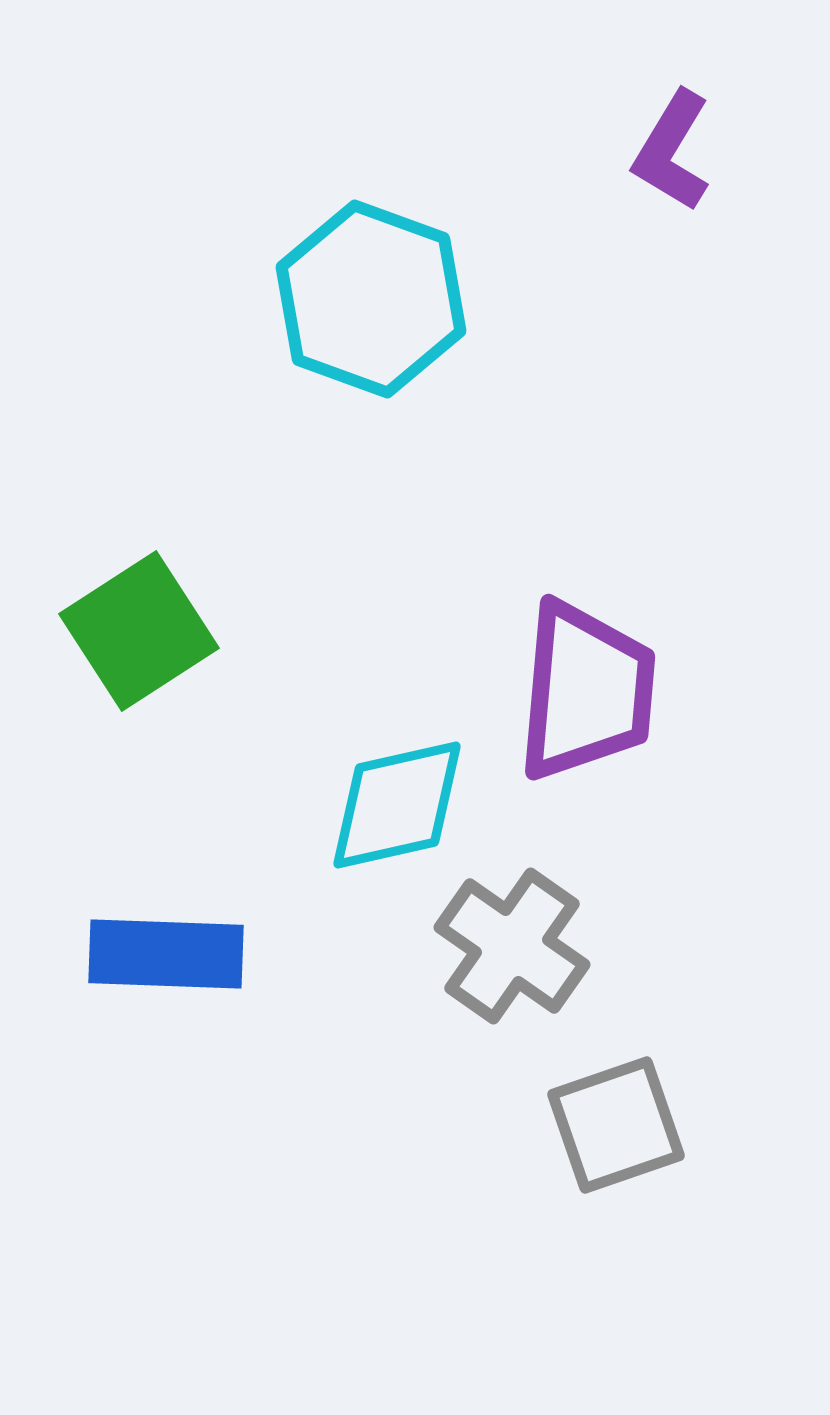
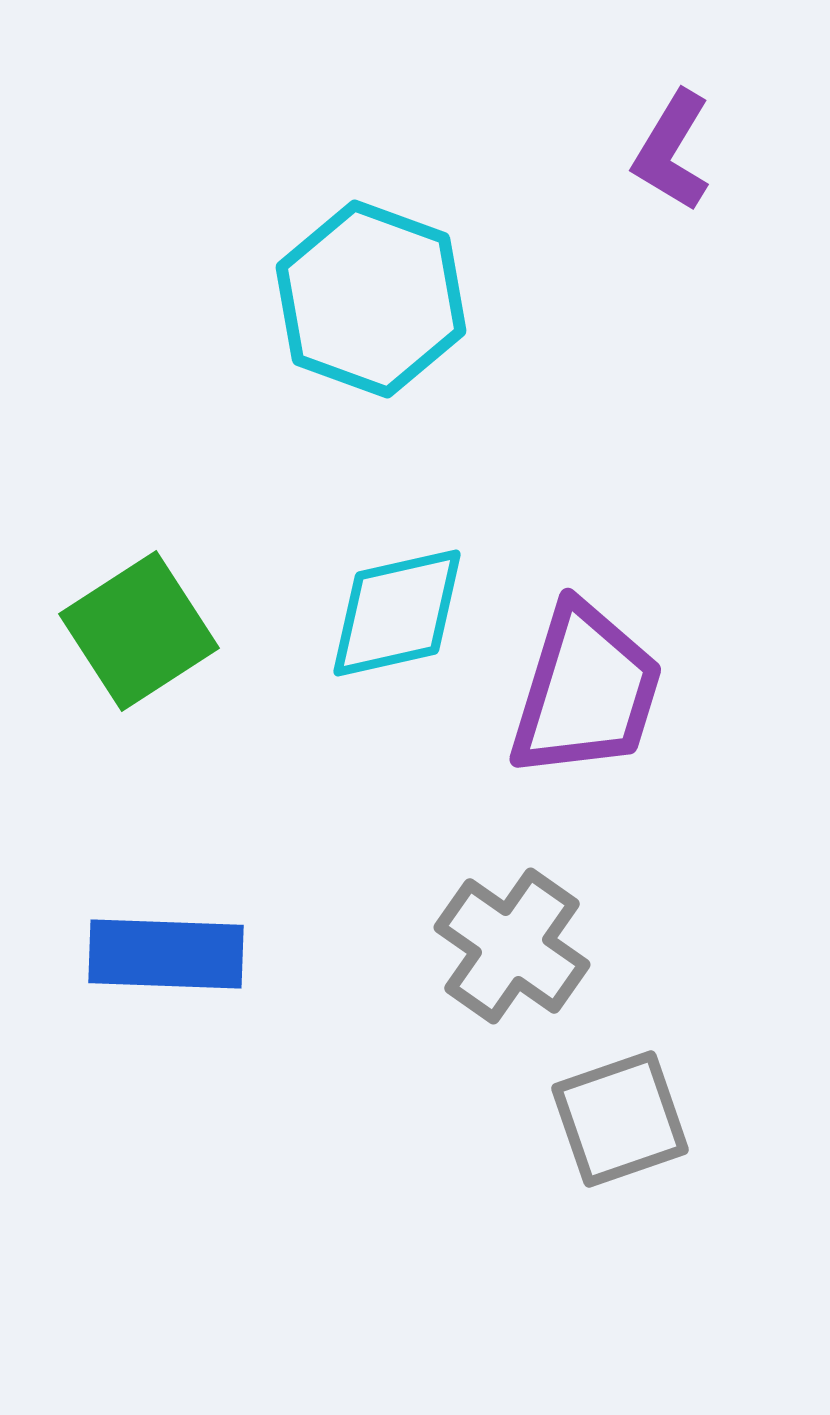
purple trapezoid: rotated 12 degrees clockwise
cyan diamond: moved 192 px up
gray square: moved 4 px right, 6 px up
